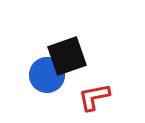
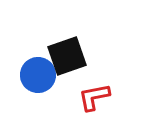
blue circle: moved 9 px left
